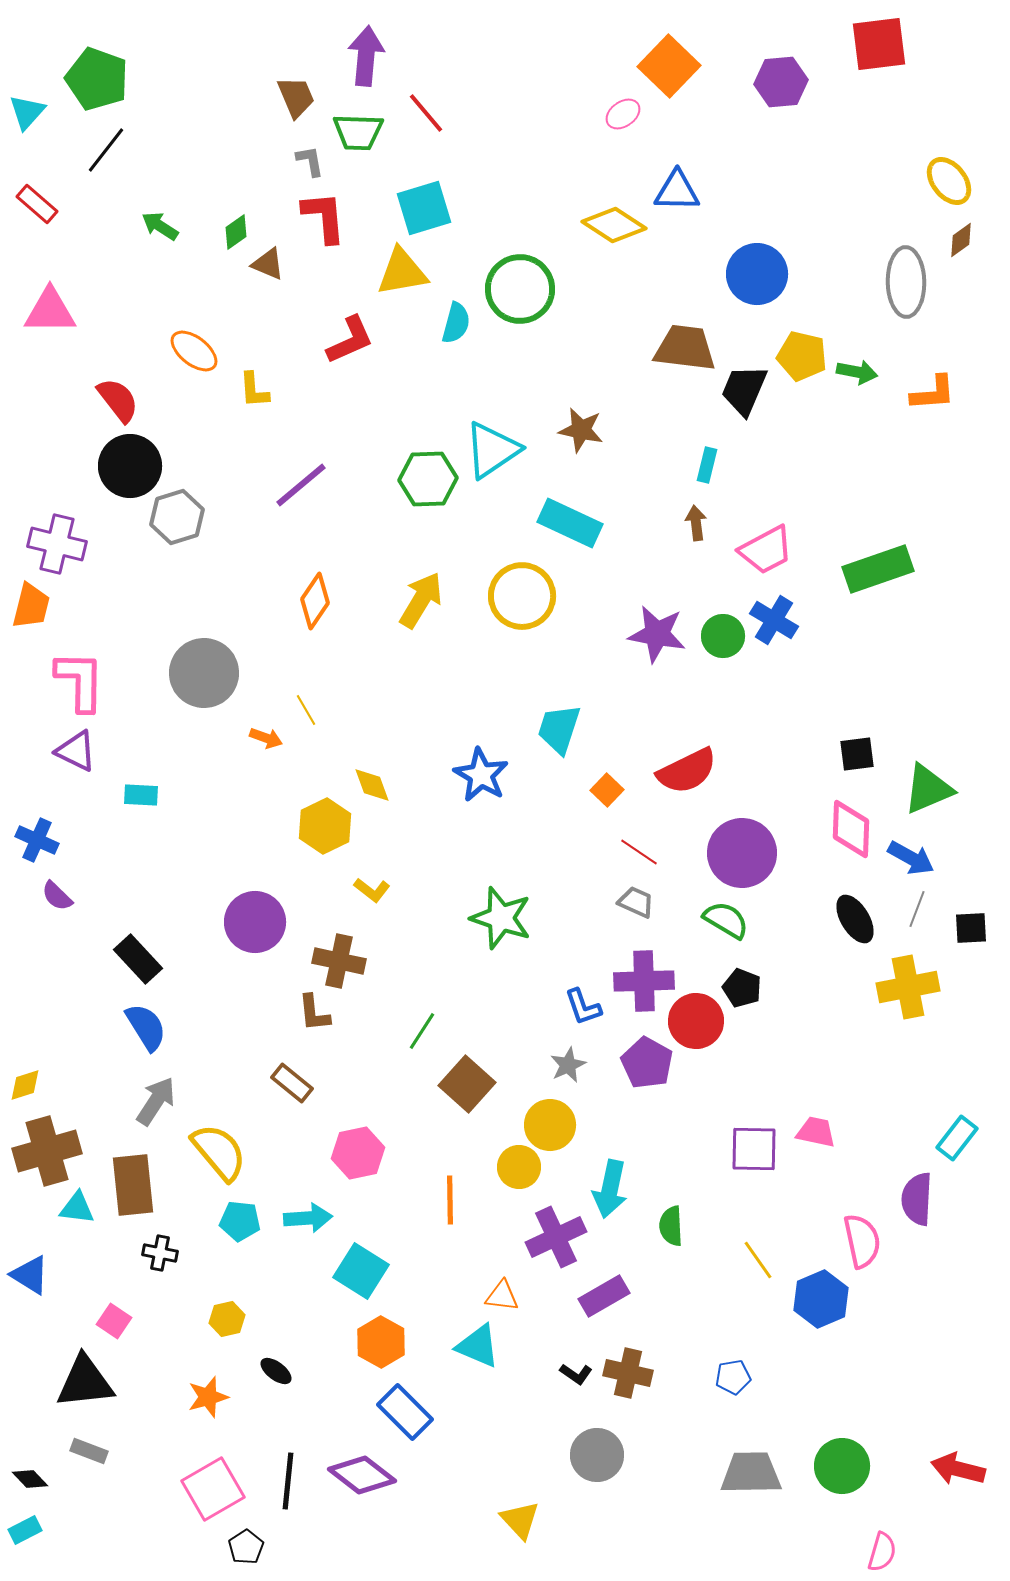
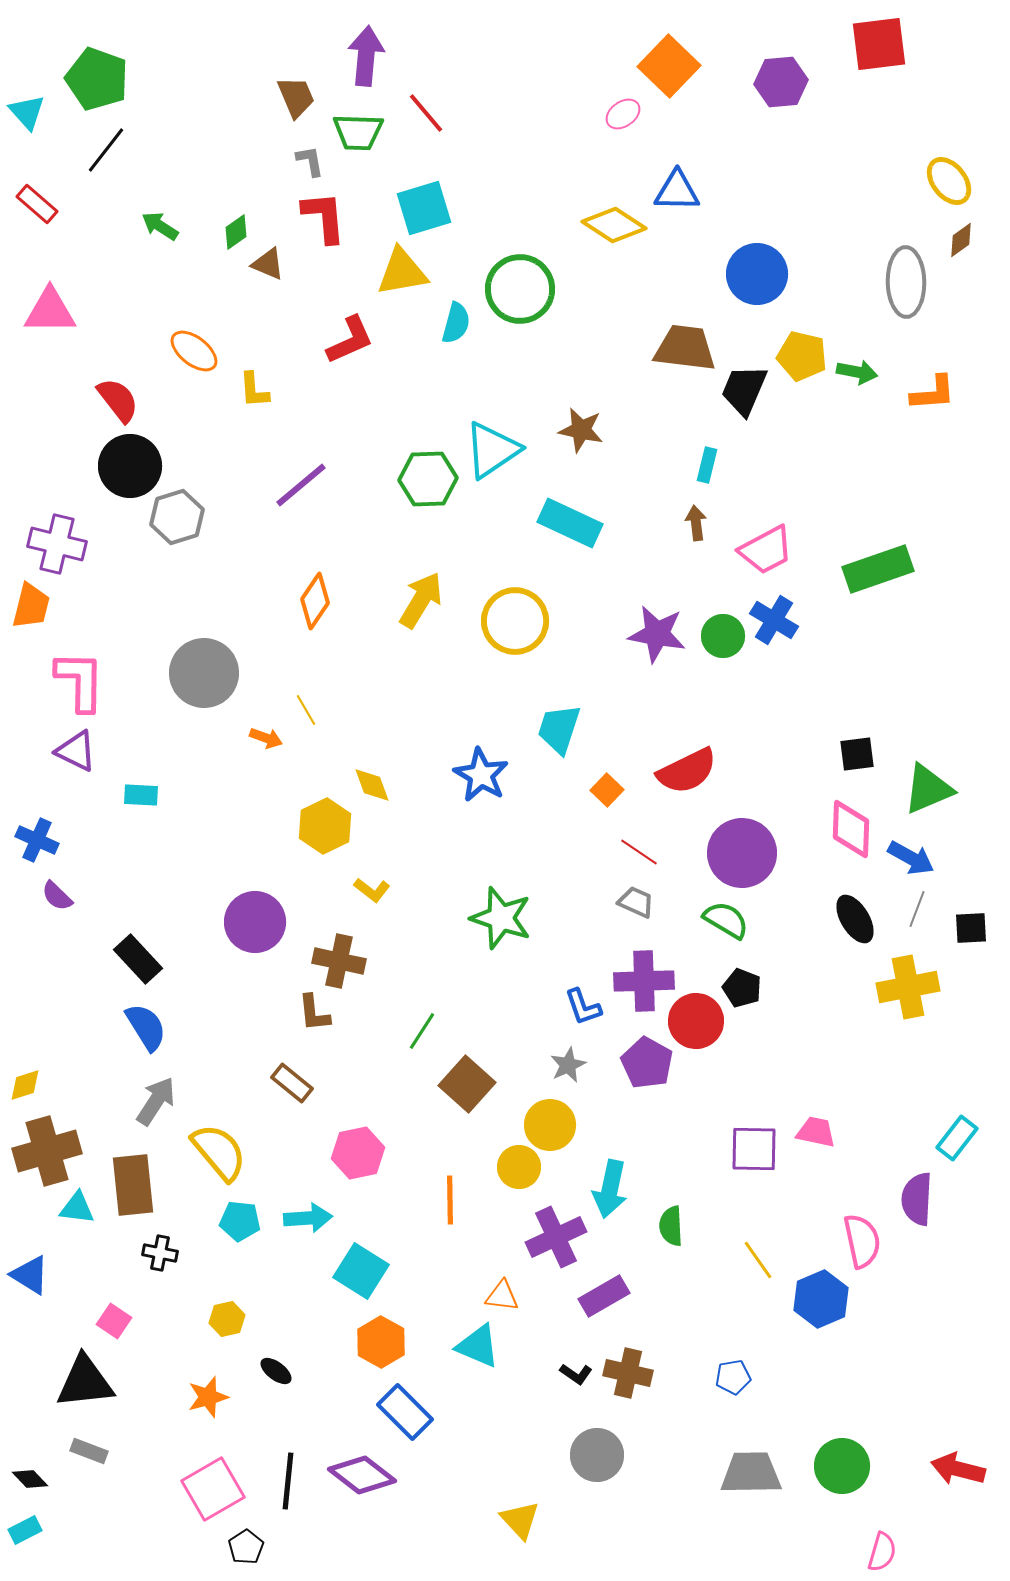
cyan triangle at (27, 112): rotated 24 degrees counterclockwise
yellow circle at (522, 596): moved 7 px left, 25 px down
